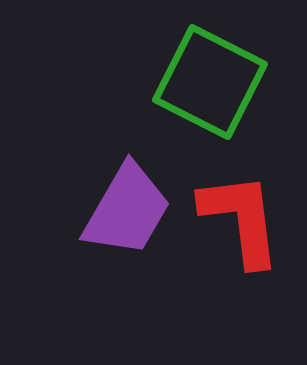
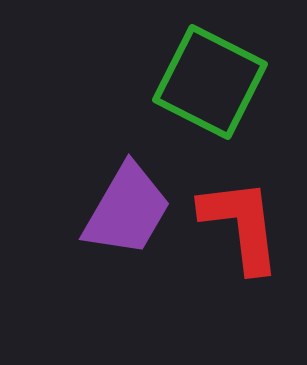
red L-shape: moved 6 px down
